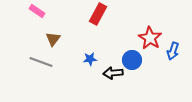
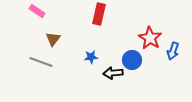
red rectangle: moved 1 px right; rotated 15 degrees counterclockwise
blue star: moved 1 px right, 2 px up
